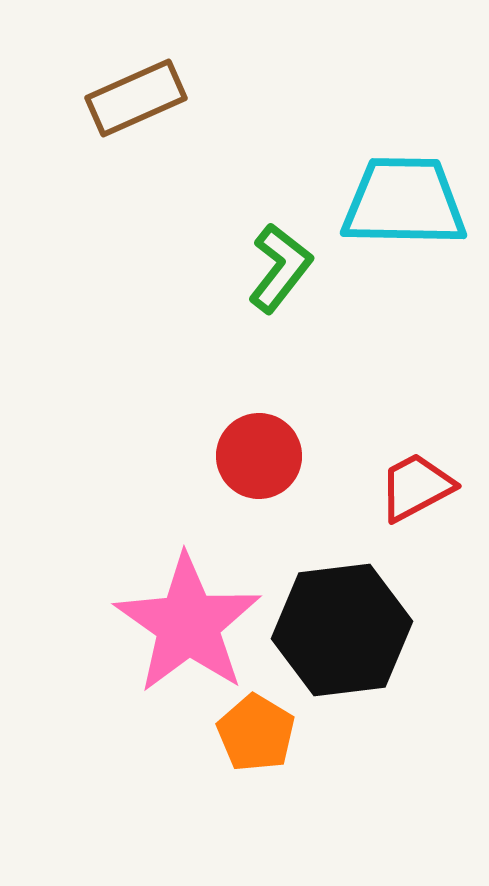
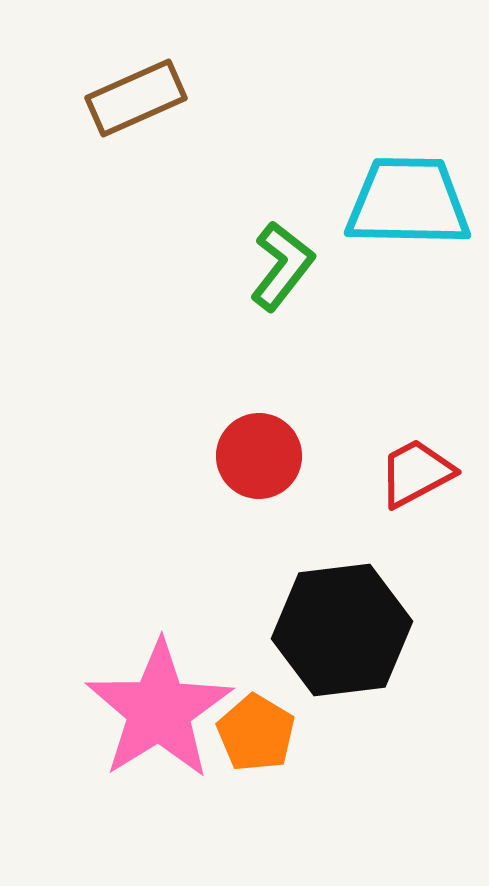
cyan trapezoid: moved 4 px right
green L-shape: moved 2 px right, 2 px up
red trapezoid: moved 14 px up
pink star: moved 29 px left, 86 px down; rotated 5 degrees clockwise
